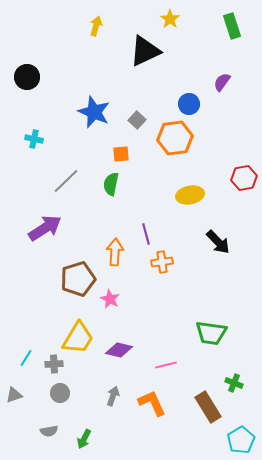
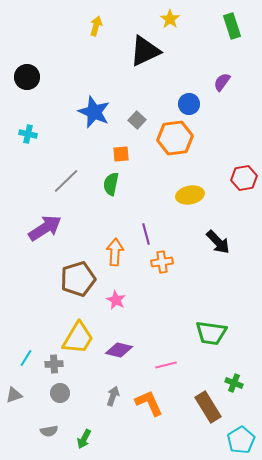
cyan cross: moved 6 px left, 5 px up
pink star: moved 6 px right, 1 px down
orange L-shape: moved 3 px left
